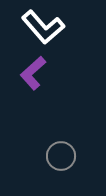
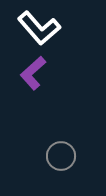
white L-shape: moved 4 px left, 1 px down
